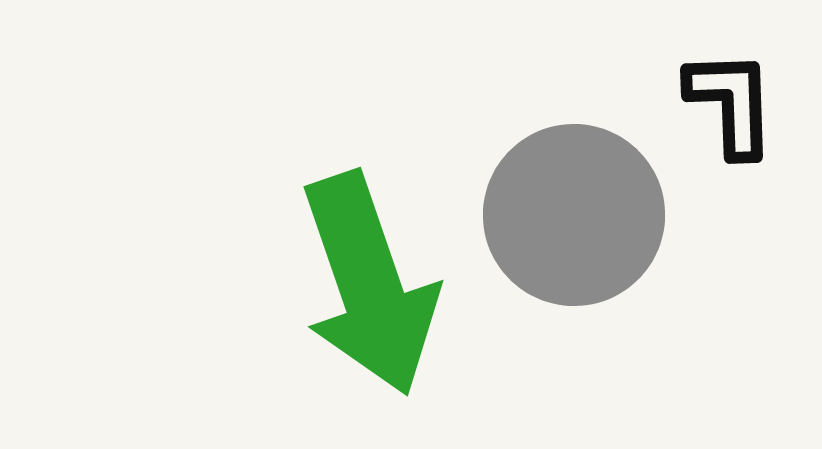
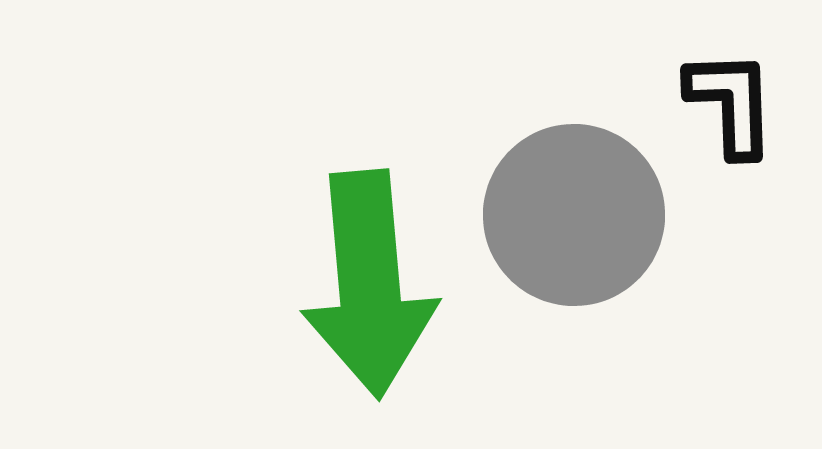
green arrow: rotated 14 degrees clockwise
